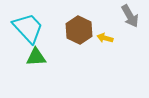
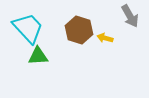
brown hexagon: rotated 8 degrees counterclockwise
green triangle: moved 2 px right, 1 px up
